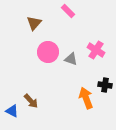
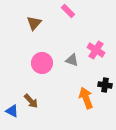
pink circle: moved 6 px left, 11 px down
gray triangle: moved 1 px right, 1 px down
